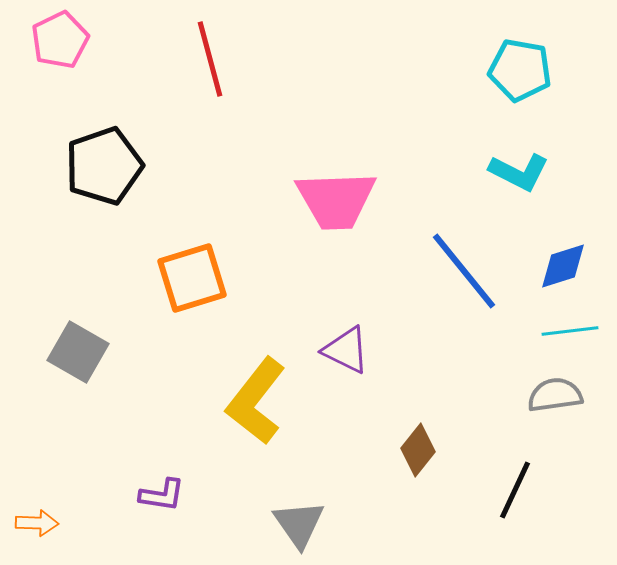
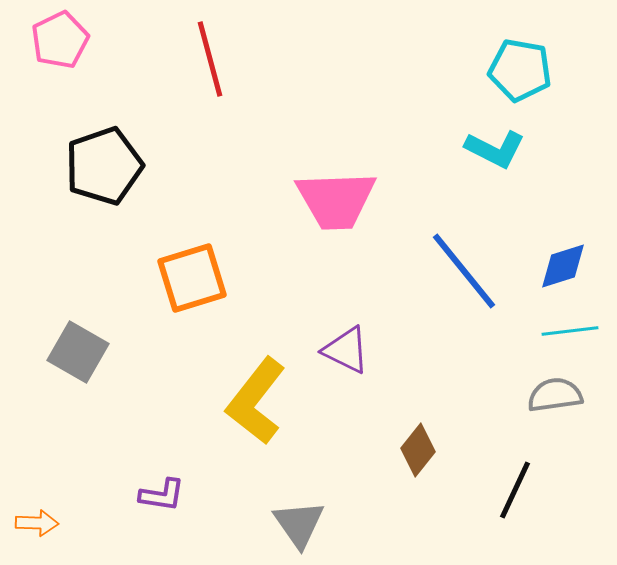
cyan L-shape: moved 24 px left, 23 px up
